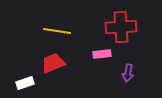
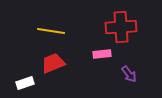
yellow line: moved 6 px left
purple arrow: moved 1 px right, 1 px down; rotated 48 degrees counterclockwise
